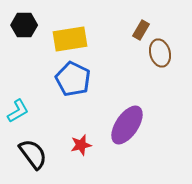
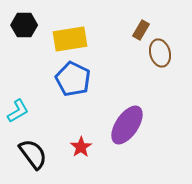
red star: moved 2 px down; rotated 20 degrees counterclockwise
